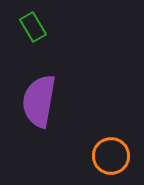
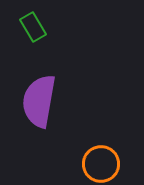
orange circle: moved 10 px left, 8 px down
